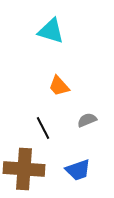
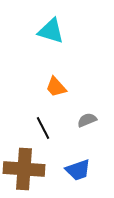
orange trapezoid: moved 3 px left, 1 px down
